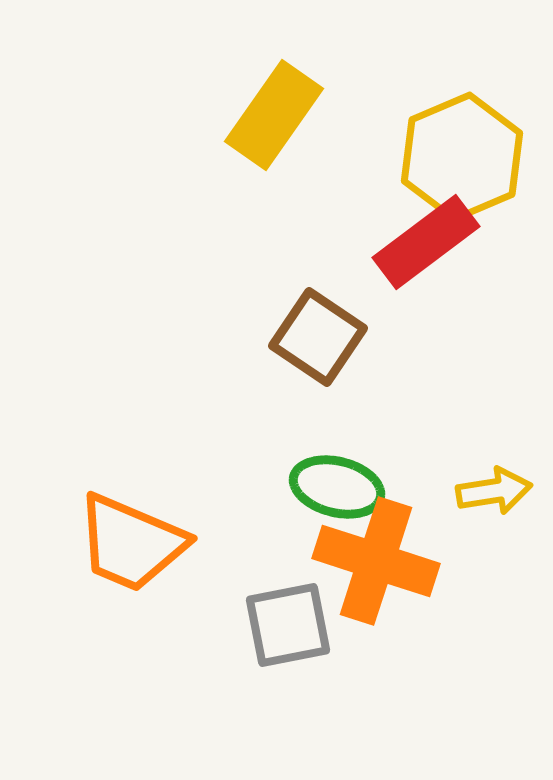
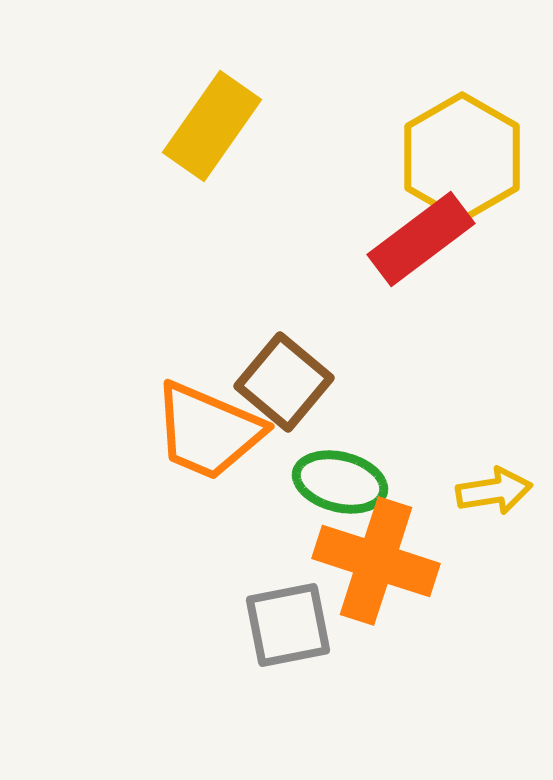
yellow rectangle: moved 62 px left, 11 px down
yellow hexagon: rotated 7 degrees counterclockwise
red rectangle: moved 5 px left, 3 px up
brown square: moved 34 px left, 45 px down; rotated 6 degrees clockwise
green ellipse: moved 3 px right, 5 px up
orange trapezoid: moved 77 px right, 112 px up
